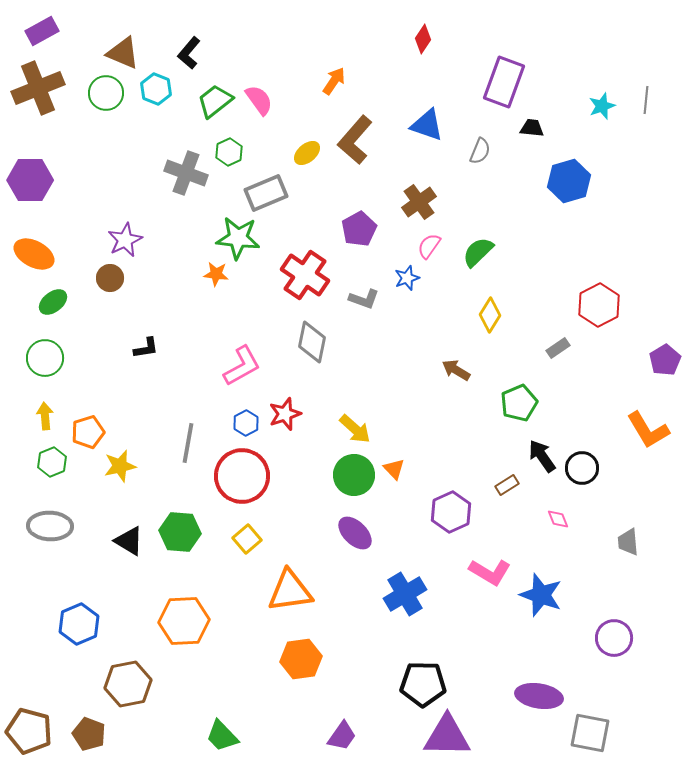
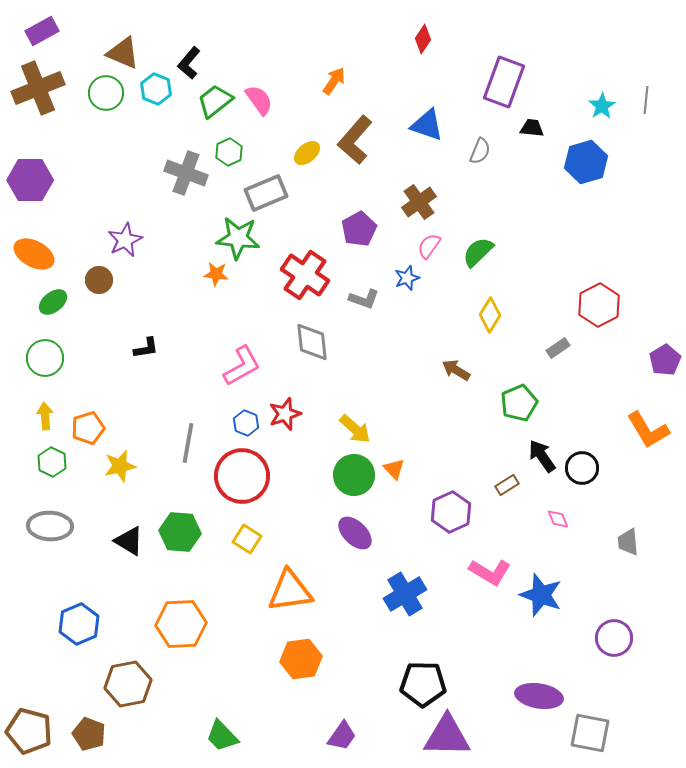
black L-shape at (189, 53): moved 10 px down
cyan star at (602, 106): rotated 12 degrees counterclockwise
blue hexagon at (569, 181): moved 17 px right, 19 px up
brown circle at (110, 278): moved 11 px left, 2 px down
gray diamond at (312, 342): rotated 18 degrees counterclockwise
blue hexagon at (246, 423): rotated 10 degrees counterclockwise
orange pentagon at (88, 432): moved 4 px up
green hexagon at (52, 462): rotated 12 degrees counterclockwise
yellow square at (247, 539): rotated 16 degrees counterclockwise
orange hexagon at (184, 621): moved 3 px left, 3 px down
